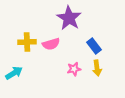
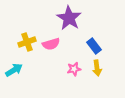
yellow cross: rotated 18 degrees counterclockwise
cyan arrow: moved 3 px up
